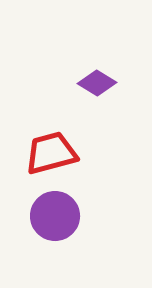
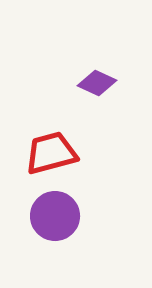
purple diamond: rotated 6 degrees counterclockwise
